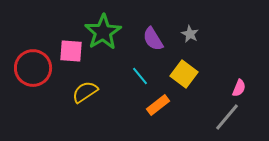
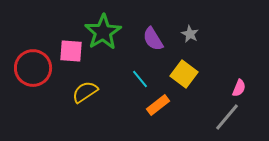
cyan line: moved 3 px down
